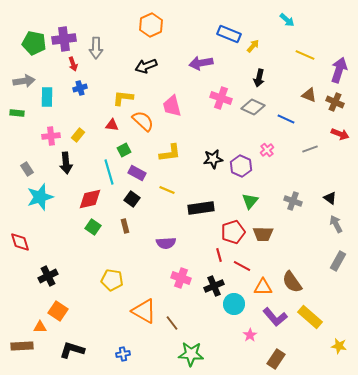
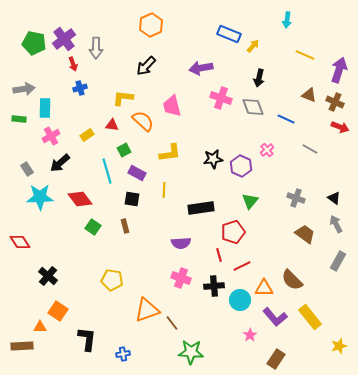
cyan arrow at (287, 20): rotated 56 degrees clockwise
purple cross at (64, 39): rotated 30 degrees counterclockwise
purple arrow at (201, 63): moved 5 px down
black arrow at (146, 66): rotated 25 degrees counterclockwise
gray arrow at (24, 81): moved 8 px down
cyan rectangle at (47, 97): moved 2 px left, 11 px down
gray diamond at (253, 107): rotated 45 degrees clockwise
green rectangle at (17, 113): moved 2 px right, 6 px down
red arrow at (340, 134): moved 7 px up
yellow rectangle at (78, 135): moved 9 px right; rotated 16 degrees clockwise
pink cross at (51, 136): rotated 24 degrees counterclockwise
gray line at (310, 149): rotated 49 degrees clockwise
black arrow at (66, 163): moved 6 px left; rotated 55 degrees clockwise
cyan line at (109, 172): moved 2 px left, 1 px up
yellow line at (167, 190): moved 3 px left; rotated 70 degrees clockwise
cyan star at (40, 197): rotated 16 degrees clockwise
black triangle at (330, 198): moved 4 px right
red diamond at (90, 199): moved 10 px left; rotated 65 degrees clockwise
black square at (132, 199): rotated 28 degrees counterclockwise
gray cross at (293, 201): moved 3 px right, 3 px up
brown trapezoid at (263, 234): moved 42 px right; rotated 145 degrees counterclockwise
red diamond at (20, 242): rotated 15 degrees counterclockwise
purple semicircle at (166, 243): moved 15 px right
red line at (242, 266): rotated 54 degrees counterclockwise
black cross at (48, 276): rotated 24 degrees counterclockwise
brown semicircle at (292, 282): moved 2 px up; rotated 10 degrees counterclockwise
black cross at (214, 286): rotated 18 degrees clockwise
orange triangle at (263, 287): moved 1 px right, 1 px down
cyan circle at (234, 304): moved 6 px right, 4 px up
orange triangle at (144, 311): moved 3 px right, 1 px up; rotated 48 degrees counterclockwise
yellow rectangle at (310, 317): rotated 10 degrees clockwise
yellow star at (339, 346): rotated 28 degrees counterclockwise
black L-shape at (72, 350): moved 15 px right, 11 px up; rotated 80 degrees clockwise
green star at (191, 354): moved 2 px up
